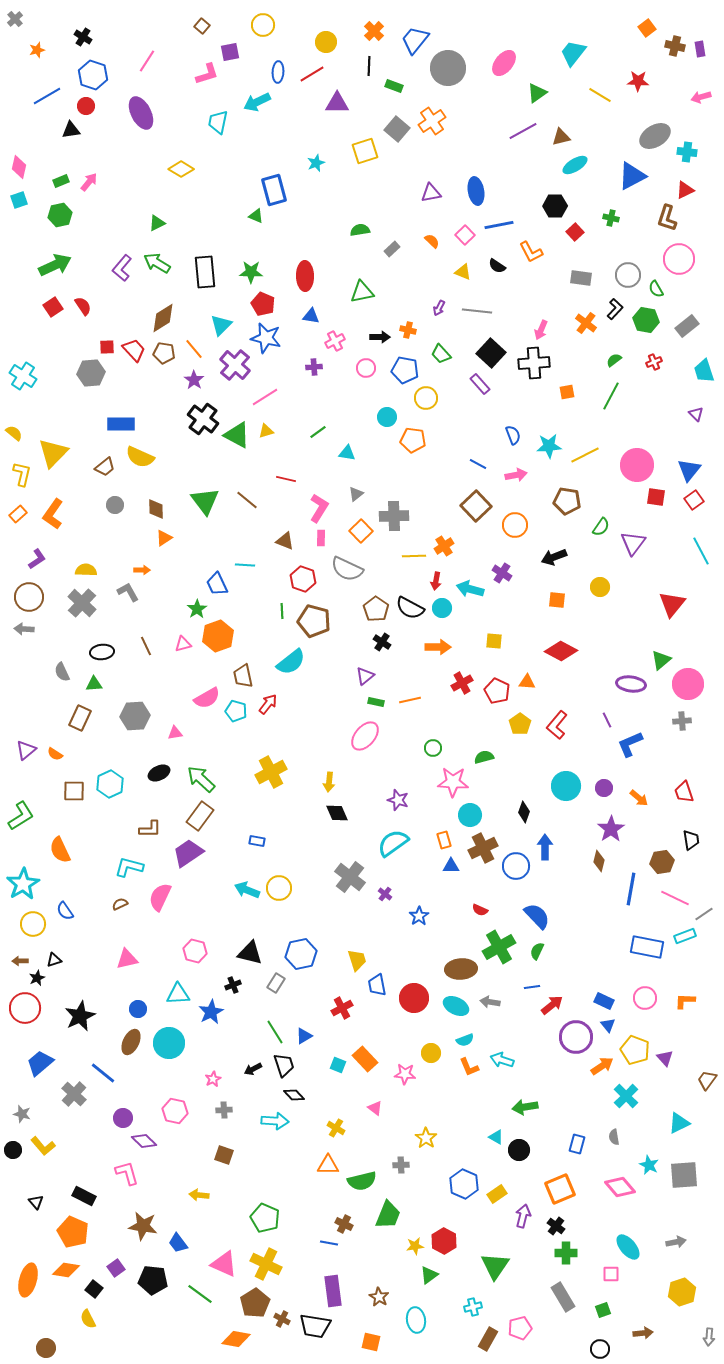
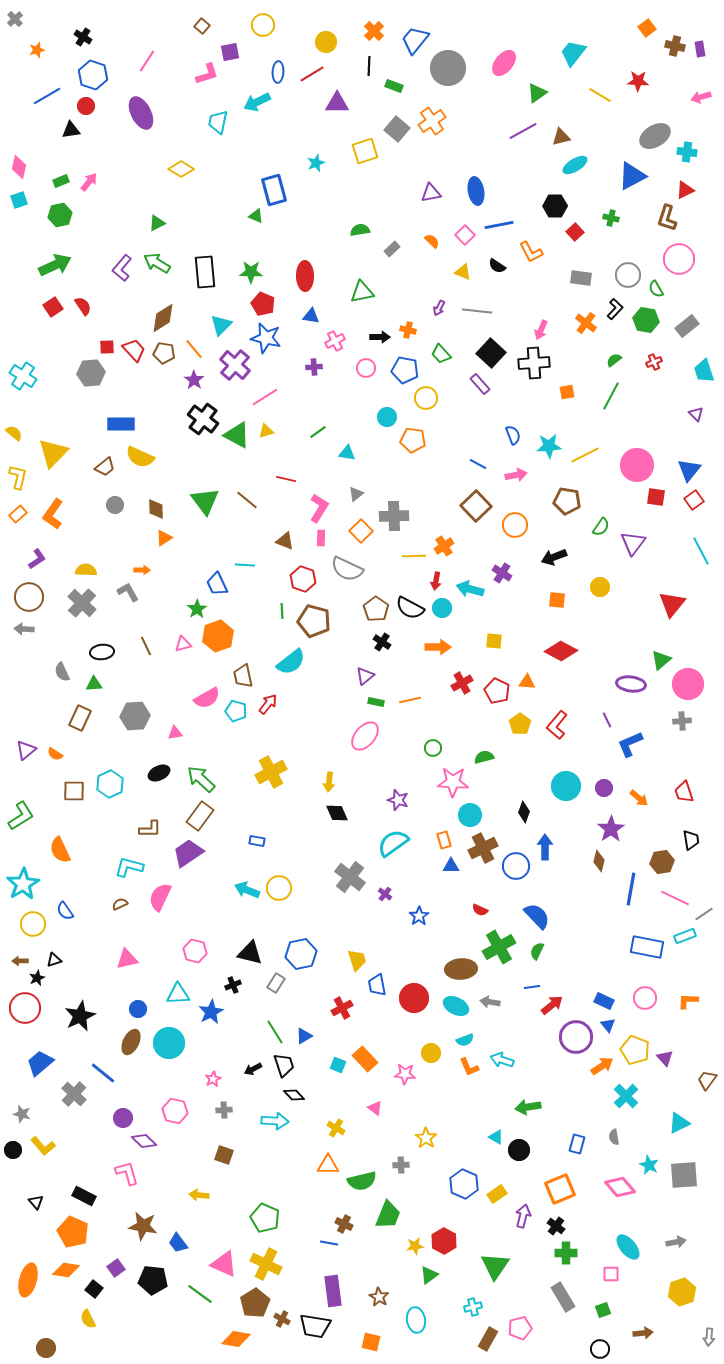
yellow L-shape at (22, 474): moved 4 px left, 3 px down
orange L-shape at (685, 1001): moved 3 px right
green arrow at (525, 1107): moved 3 px right
